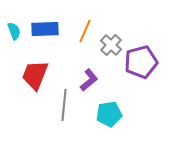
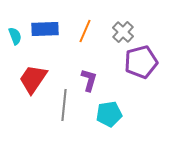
cyan semicircle: moved 1 px right, 5 px down
gray cross: moved 12 px right, 13 px up
red trapezoid: moved 2 px left, 4 px down; rotated 12 degrees clockwise
purple L-shape: rotated 35 degrees counterclockwise
